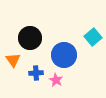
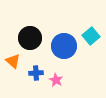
cyan square: moved 2 px left, 1 px up
blue circle: moved 9 px up
orange triangle: moved 1 px down; rotated 14 degrees counterclockwise
